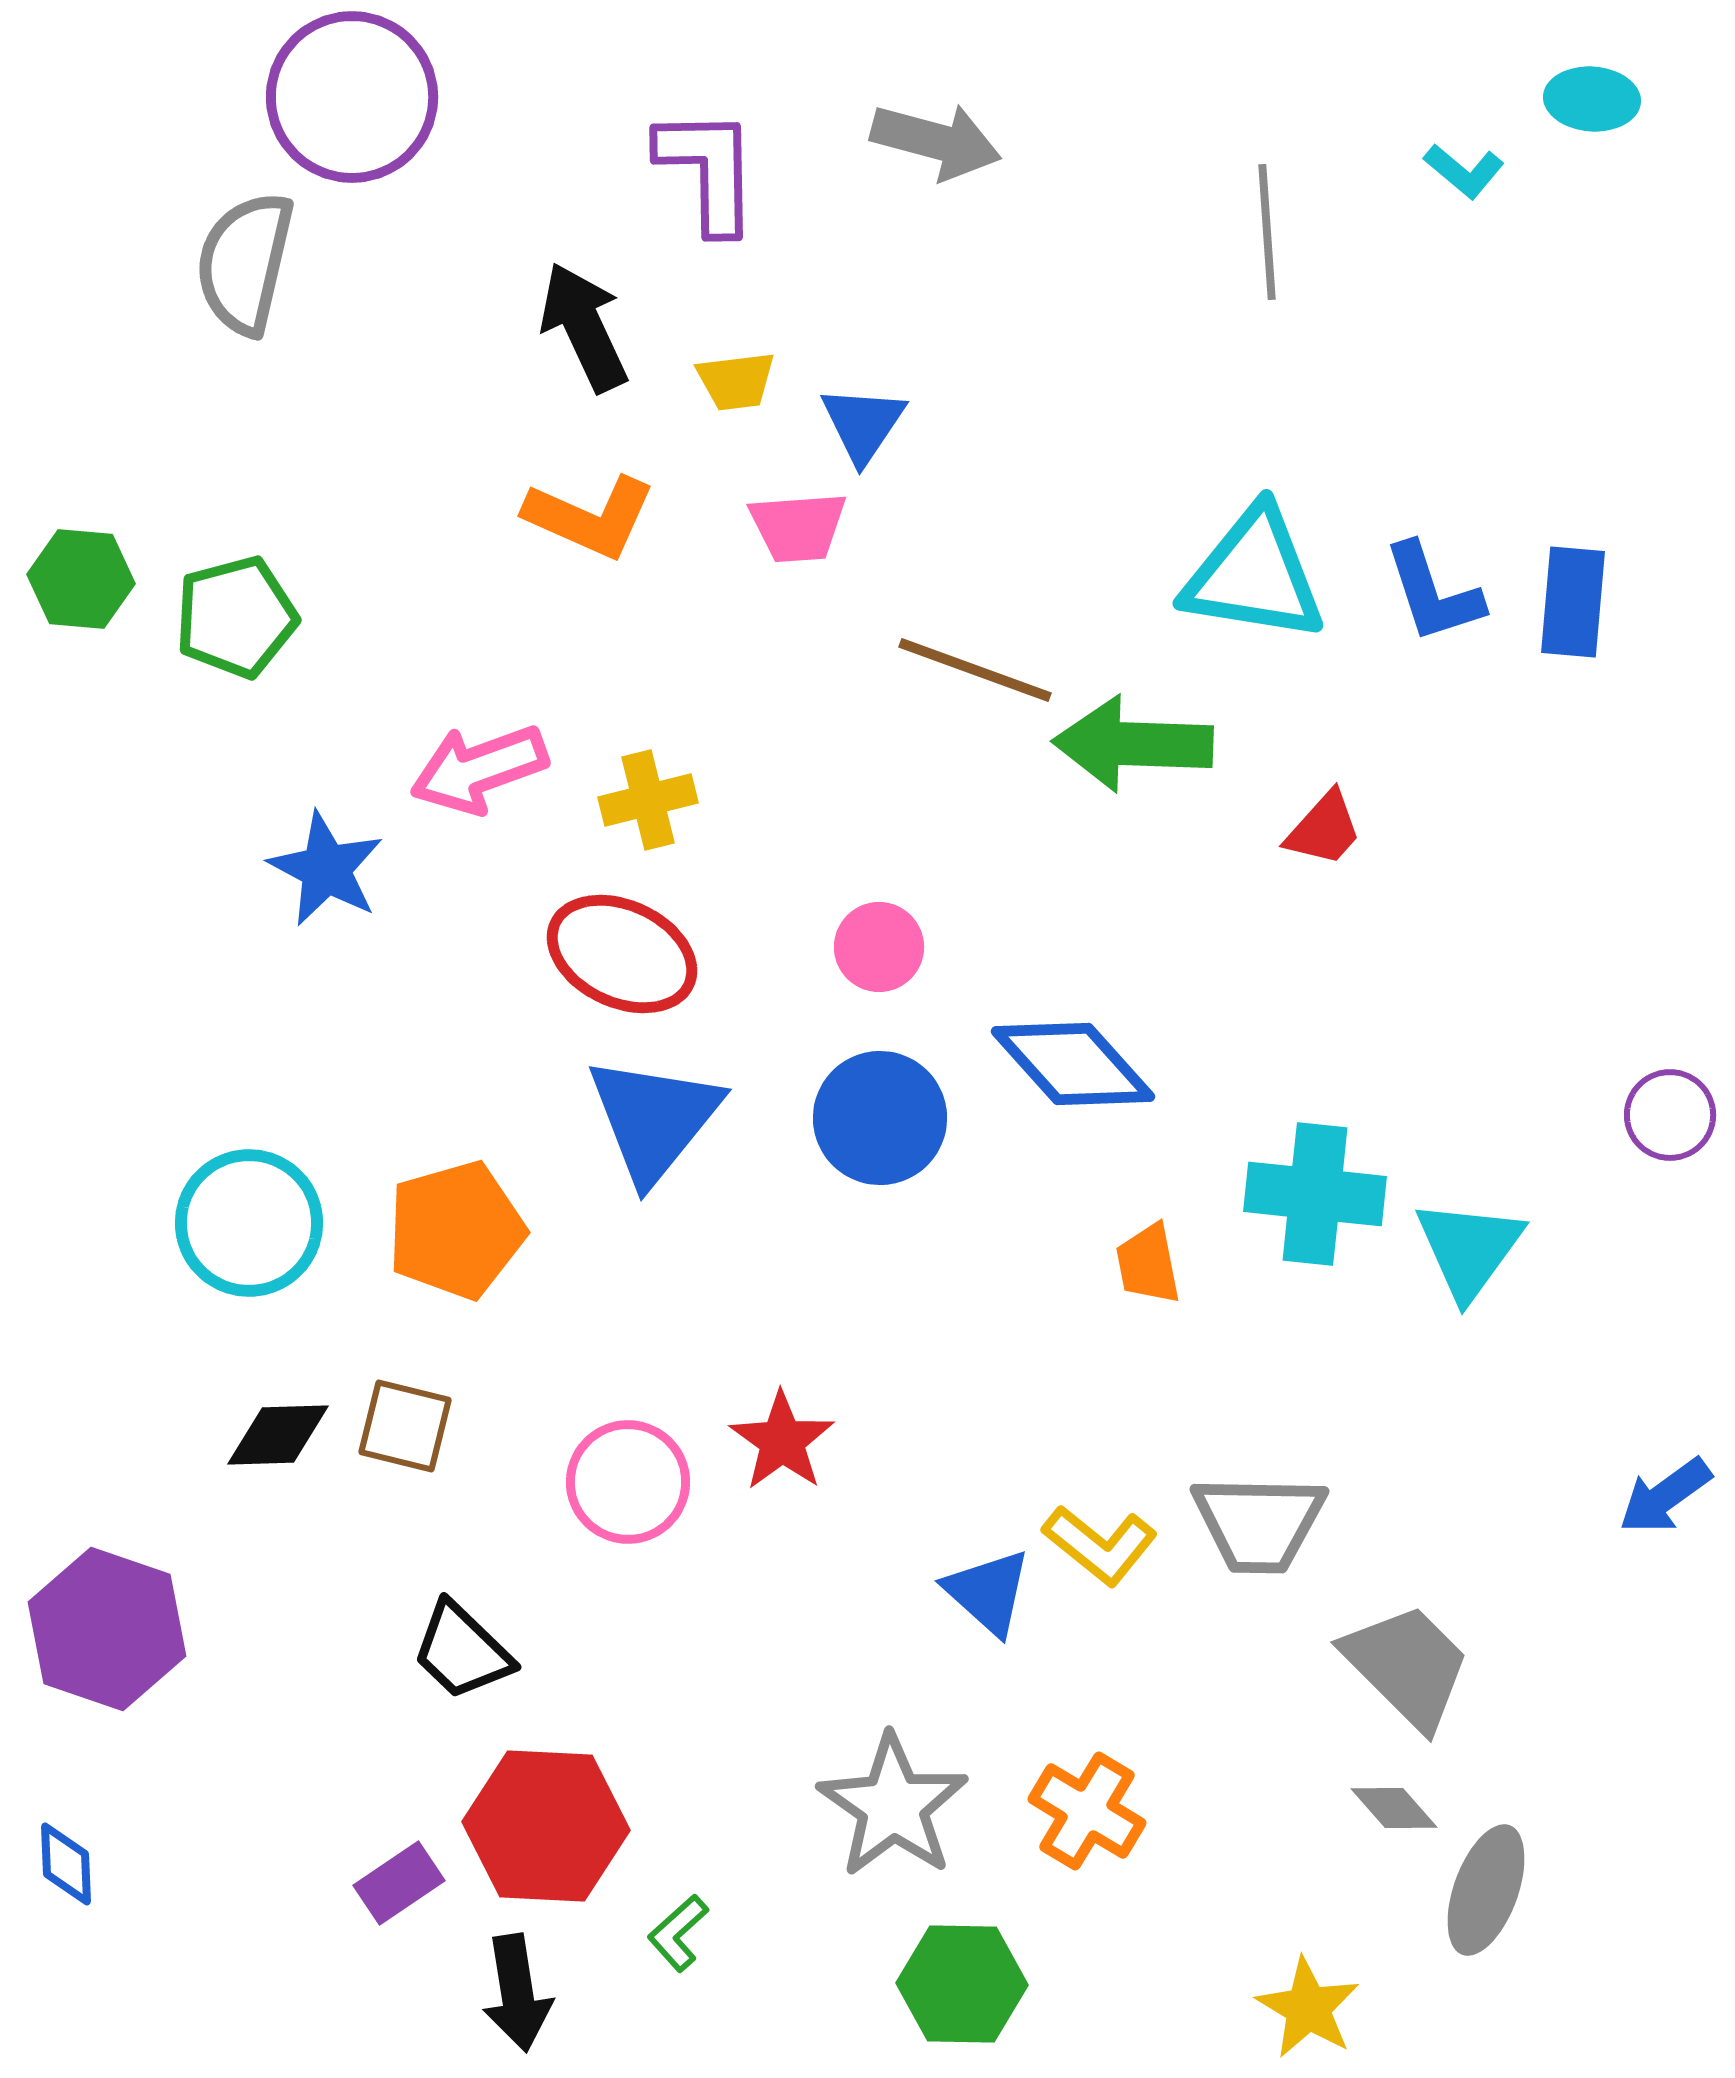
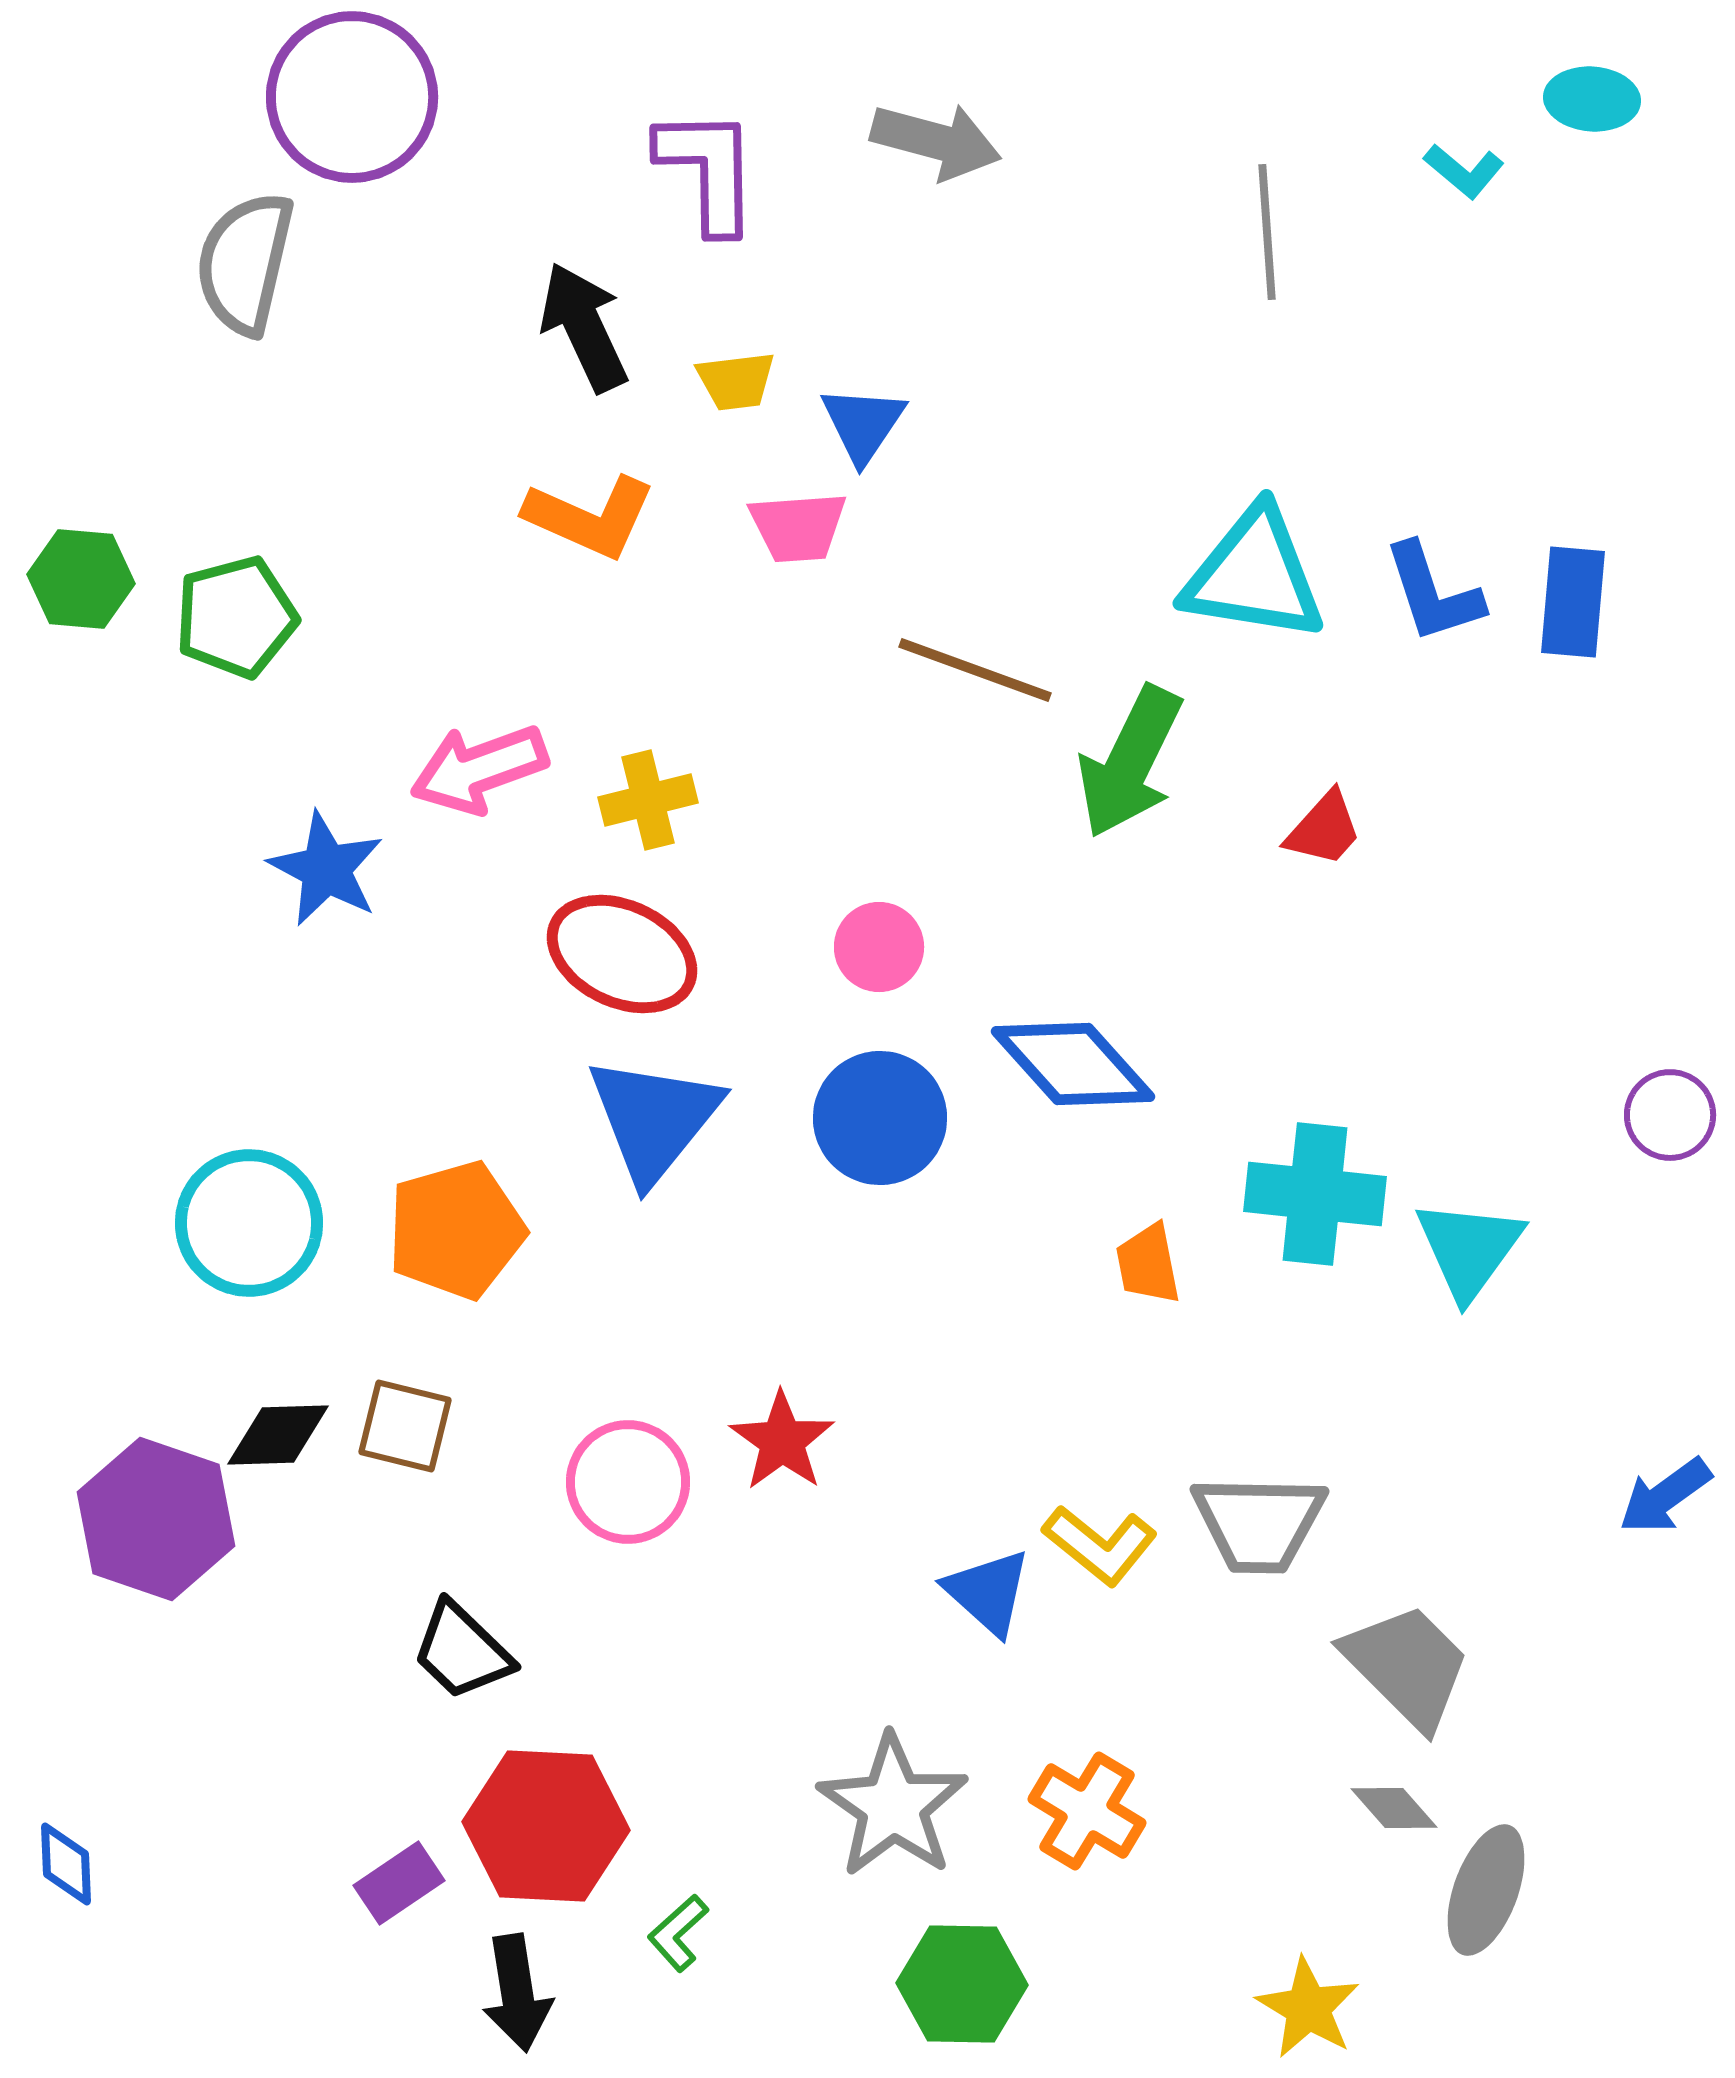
green arrow at (1133, 744): moved 3 px left, 18 px down; rotated 66 degrees counterclockwise
purple hexagon at (107, 1629): moved 49 px right, 110 px up
